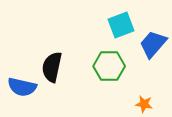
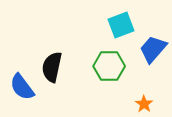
blue trapezoid: moved 5 px down
blue semicircle: rotated 40 degrees clockwise
orange star: rotated 24 degrees clockwise
